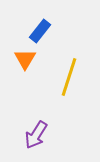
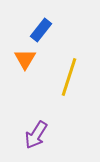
blue rectangle: moved 1 px right, 1 px up
